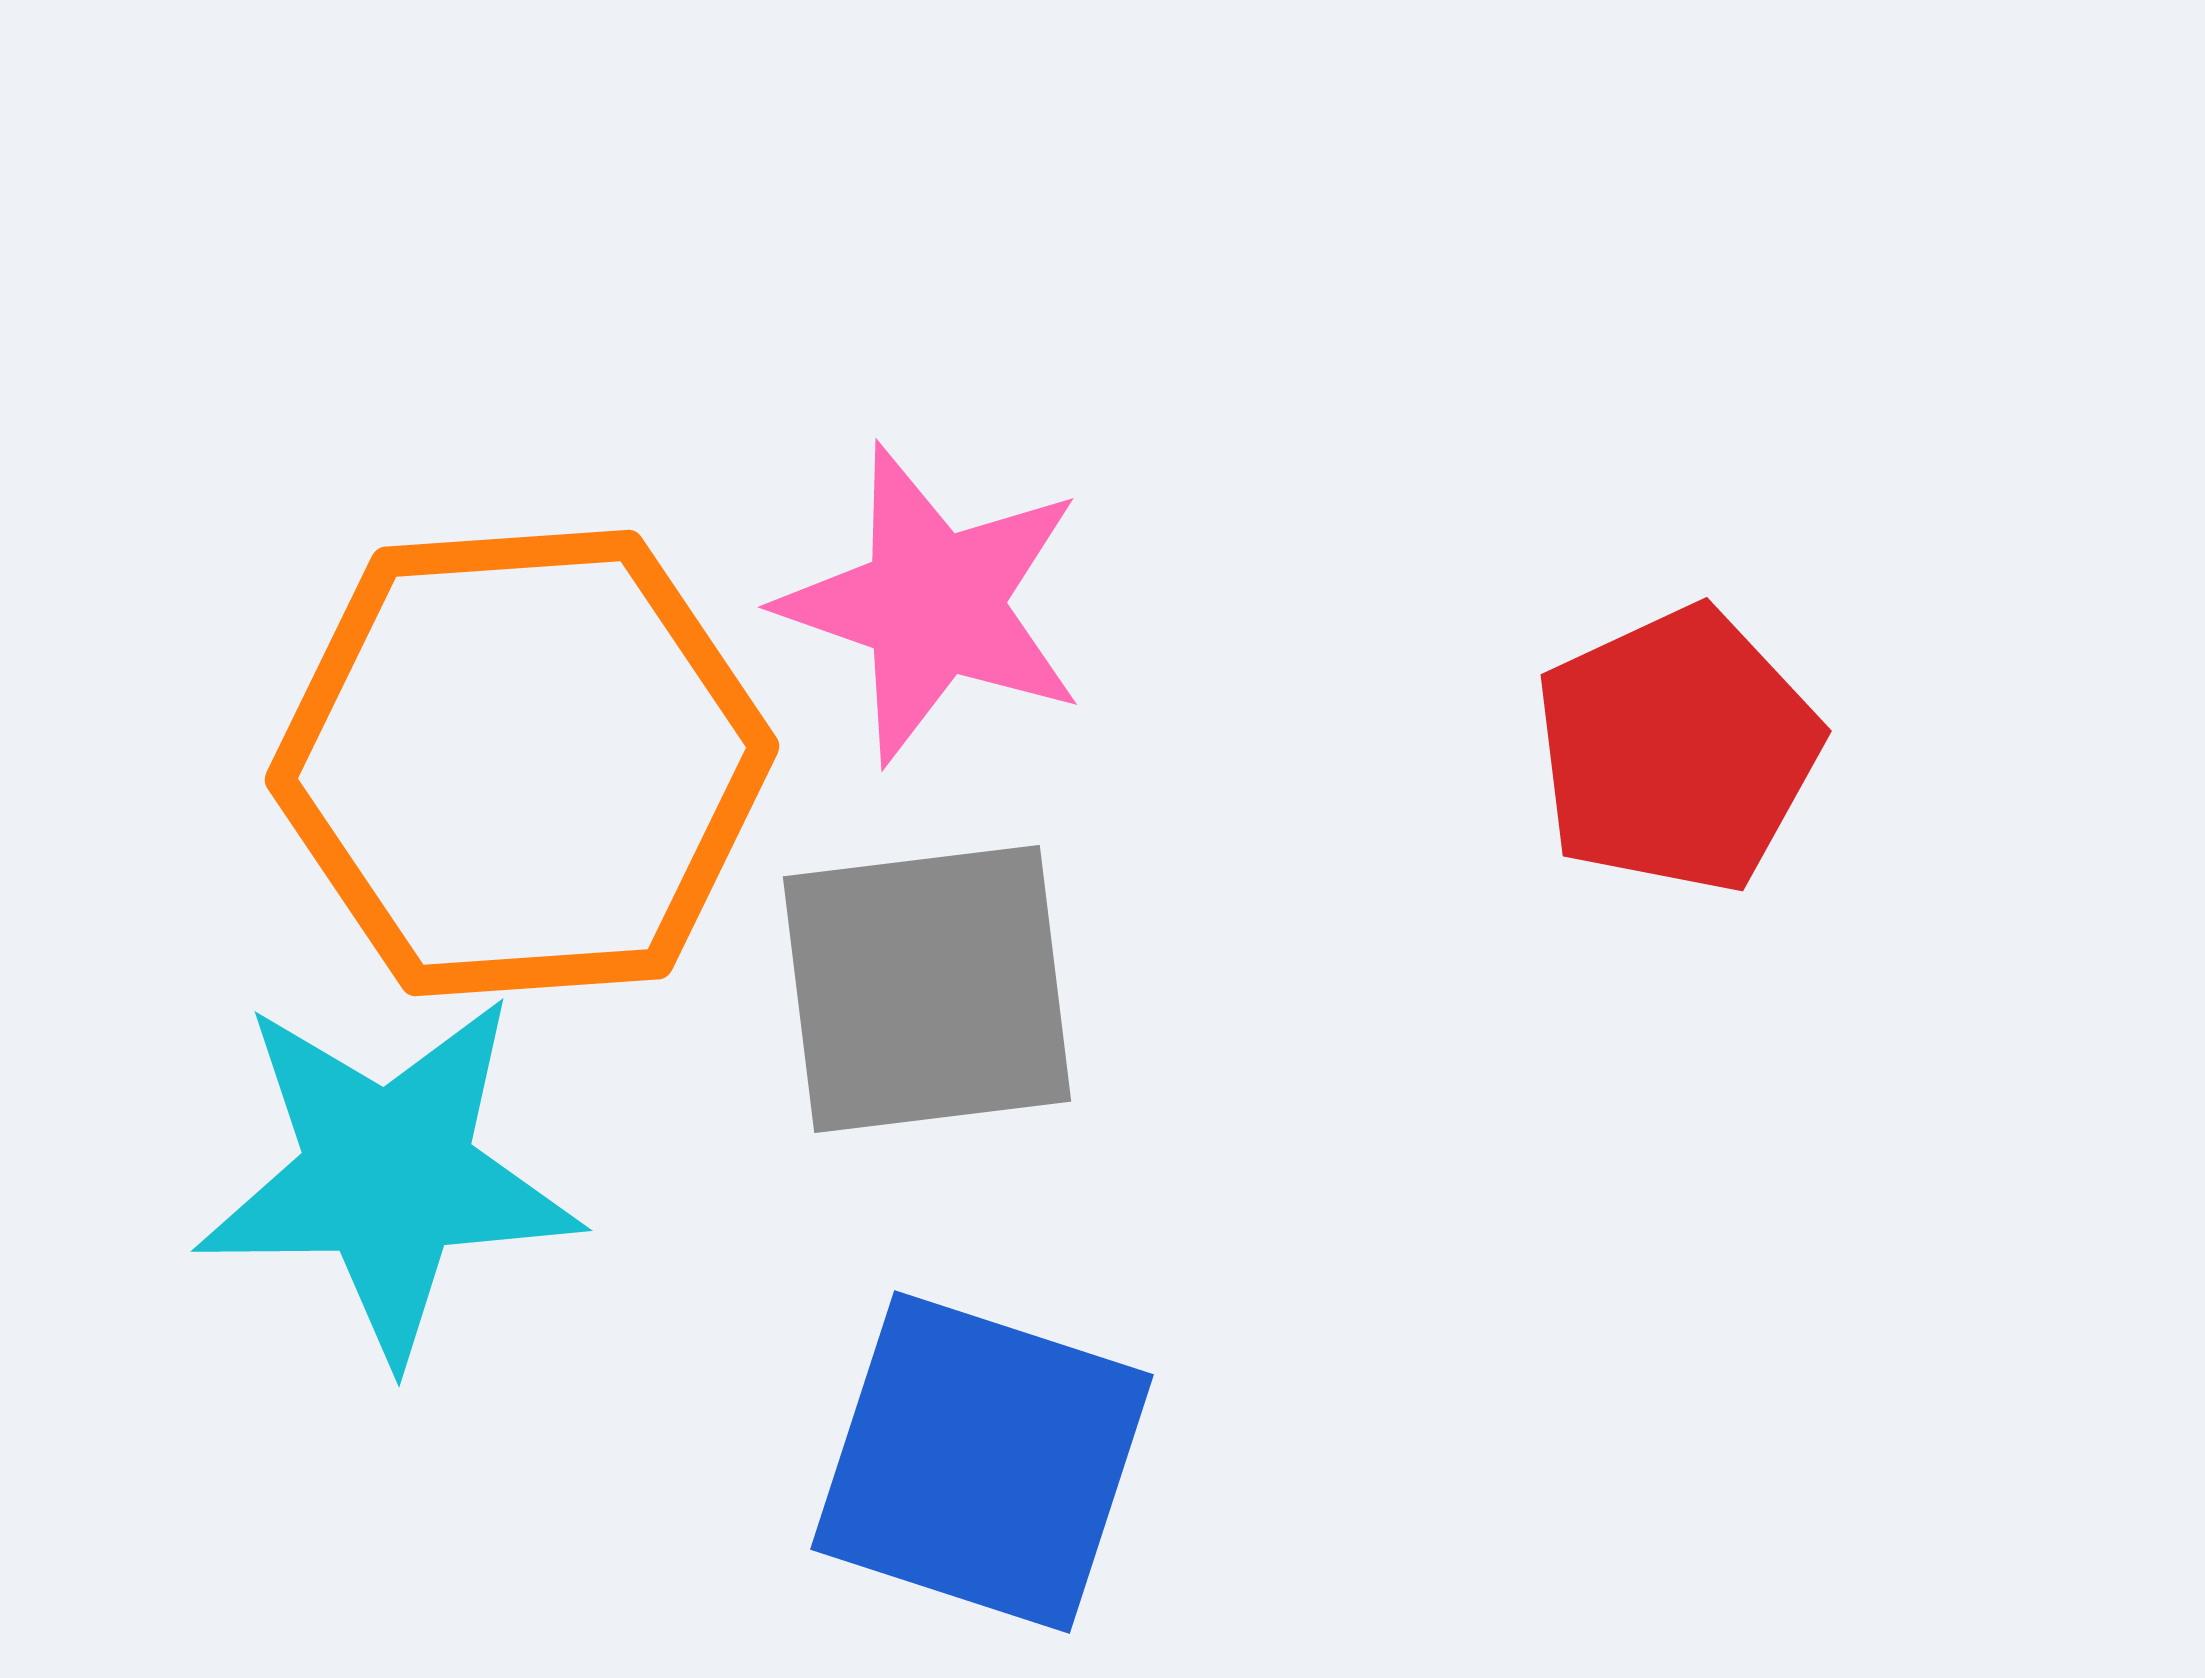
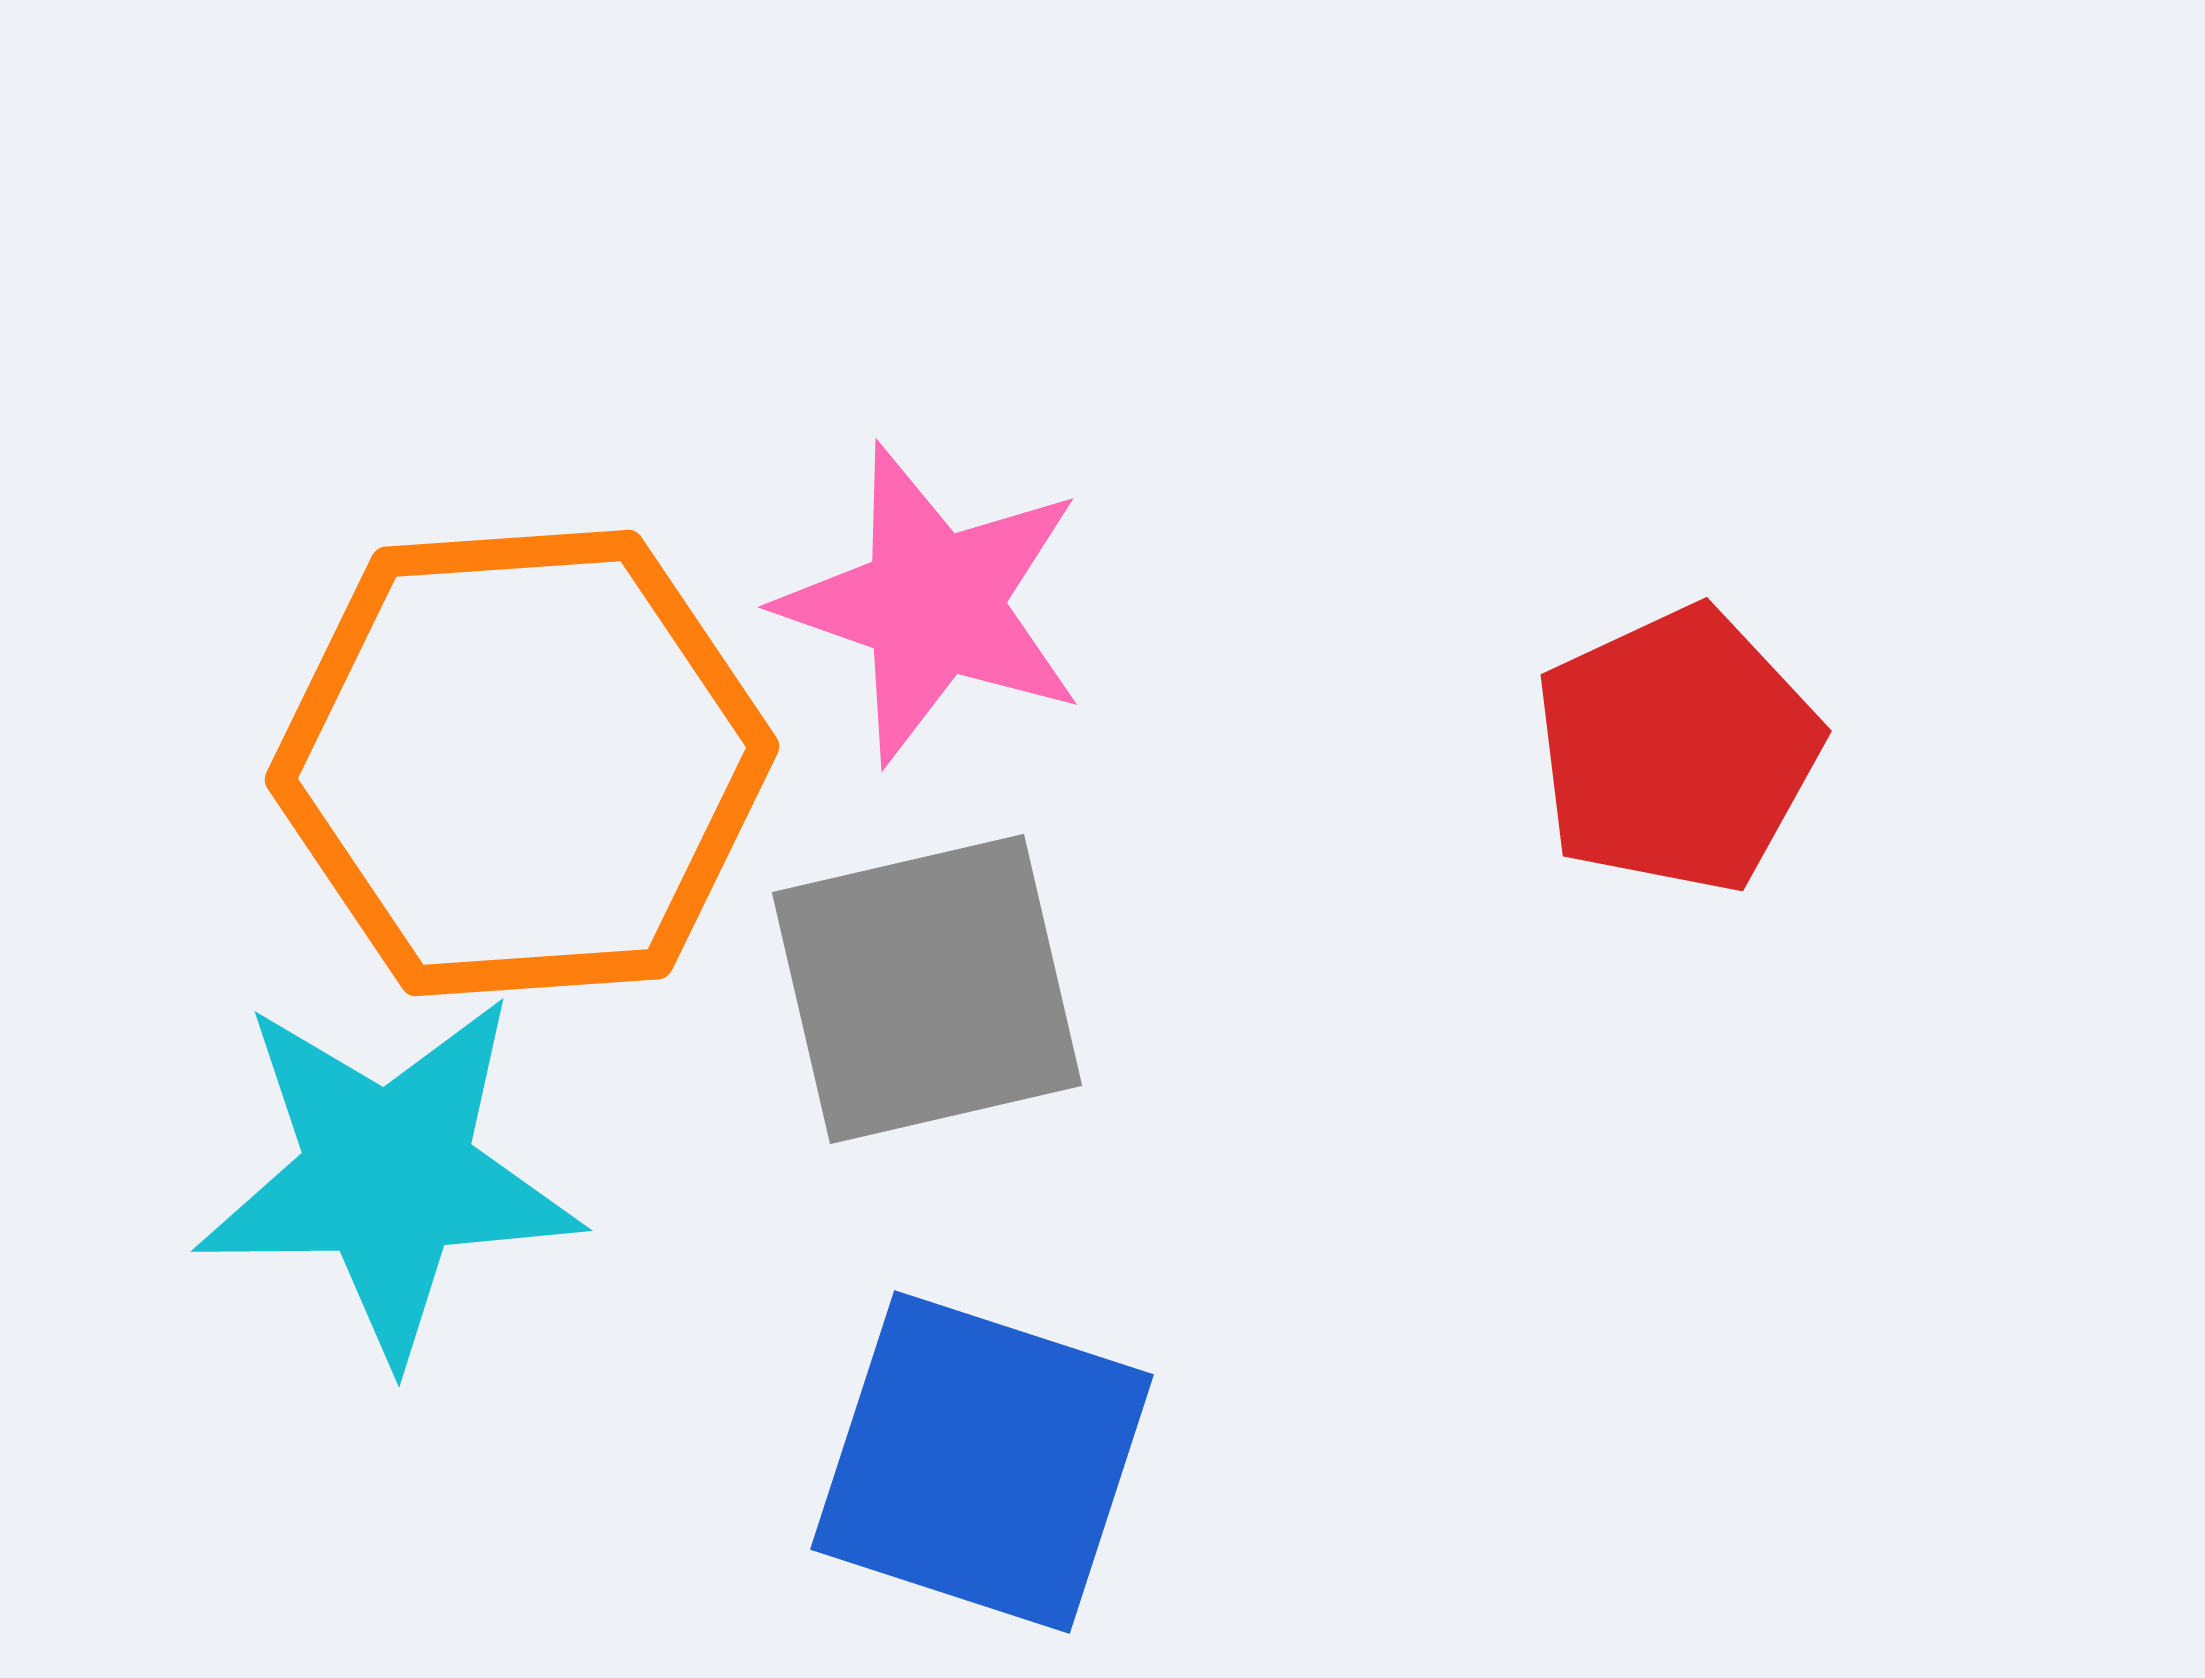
gray square: rotated 6 degrees counterclockwise
